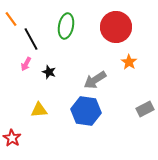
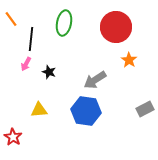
green ellipse: moved 2 px left, 3 px up
black line: rotated 35 degrees clockwise
orange star: moved 2 px up
red star: moved 1 px right, 1 px up
